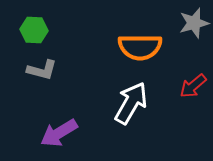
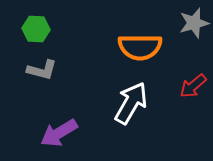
green hexagon: moved 2 px right, 1 px up
